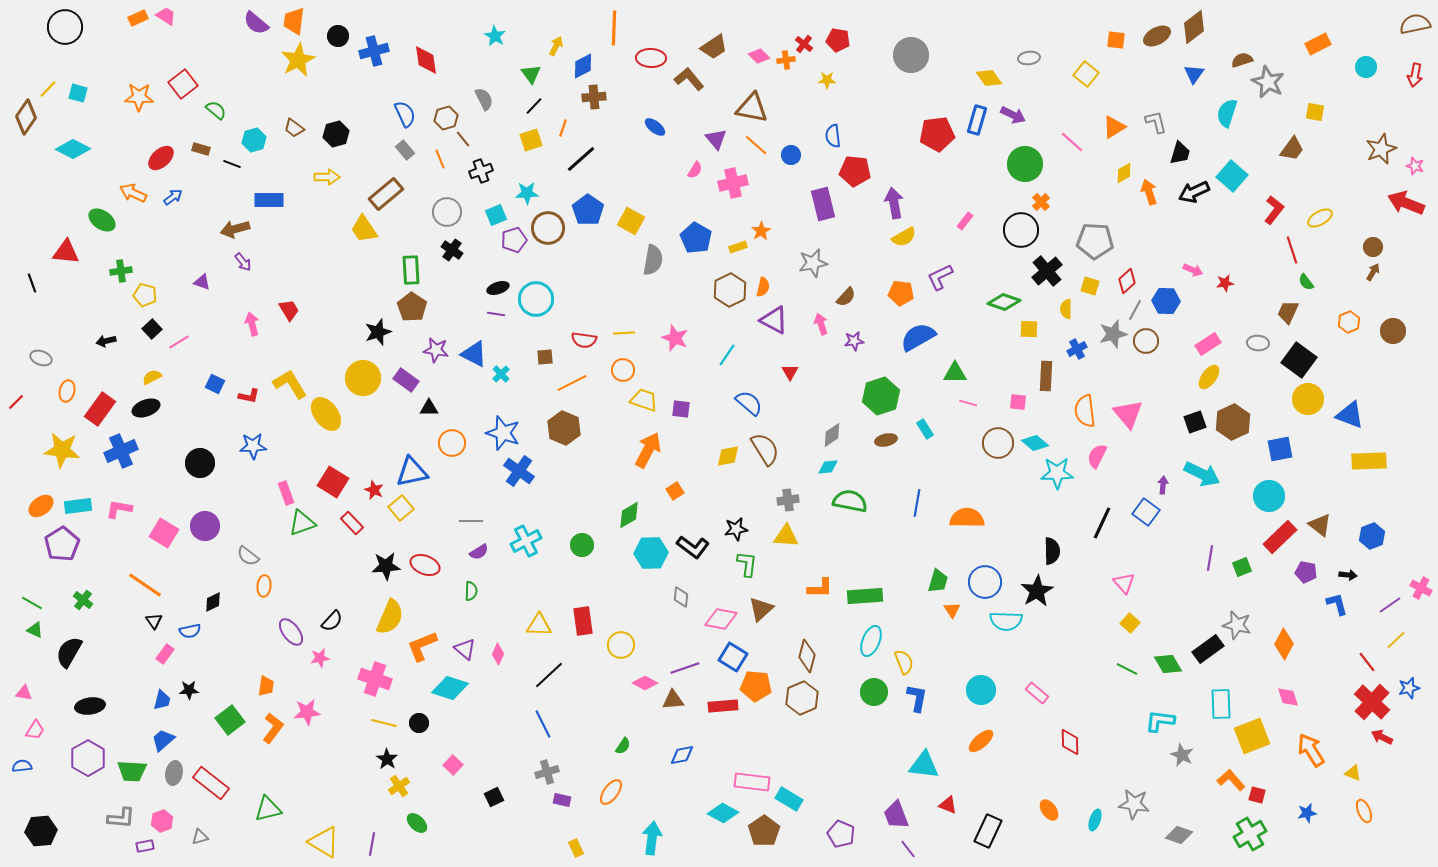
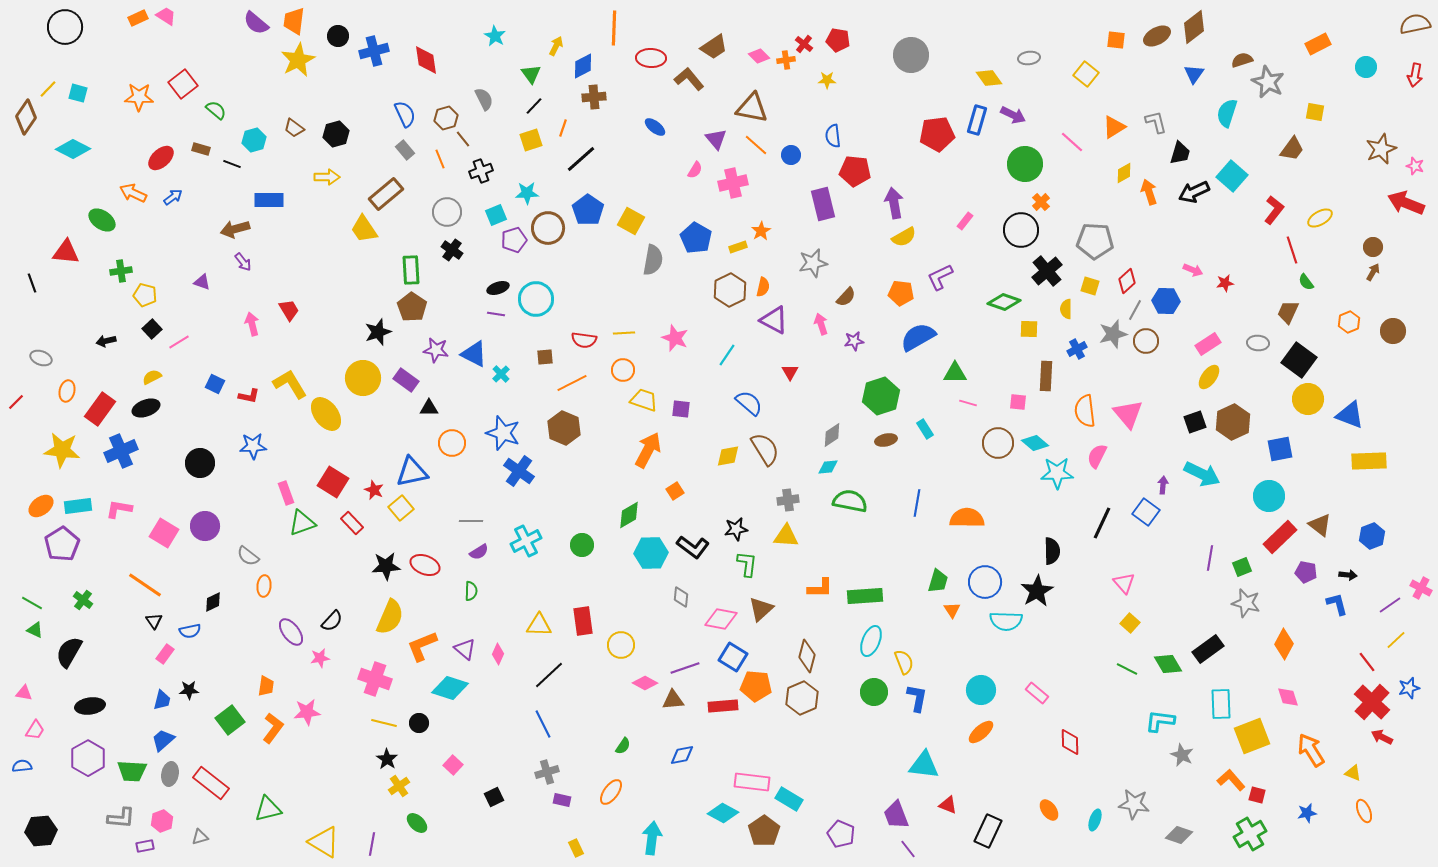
gray star at (1237, 625): moved 9 px right, 22 px up
orange ellipse at (981, 741): moved 9 px up
gray ellipse at (174, 773): moved 4 px left, 1 px down
